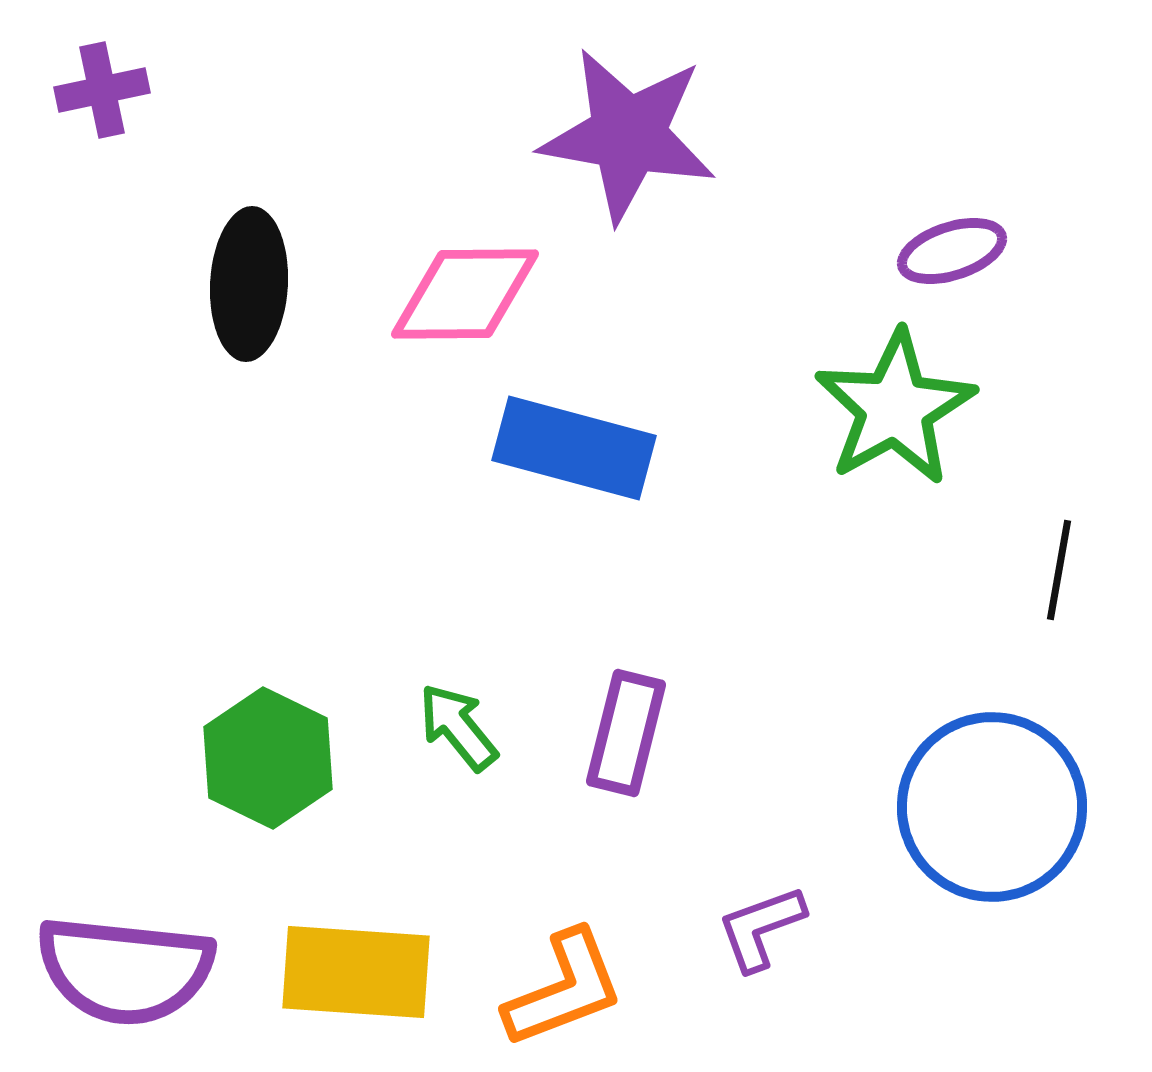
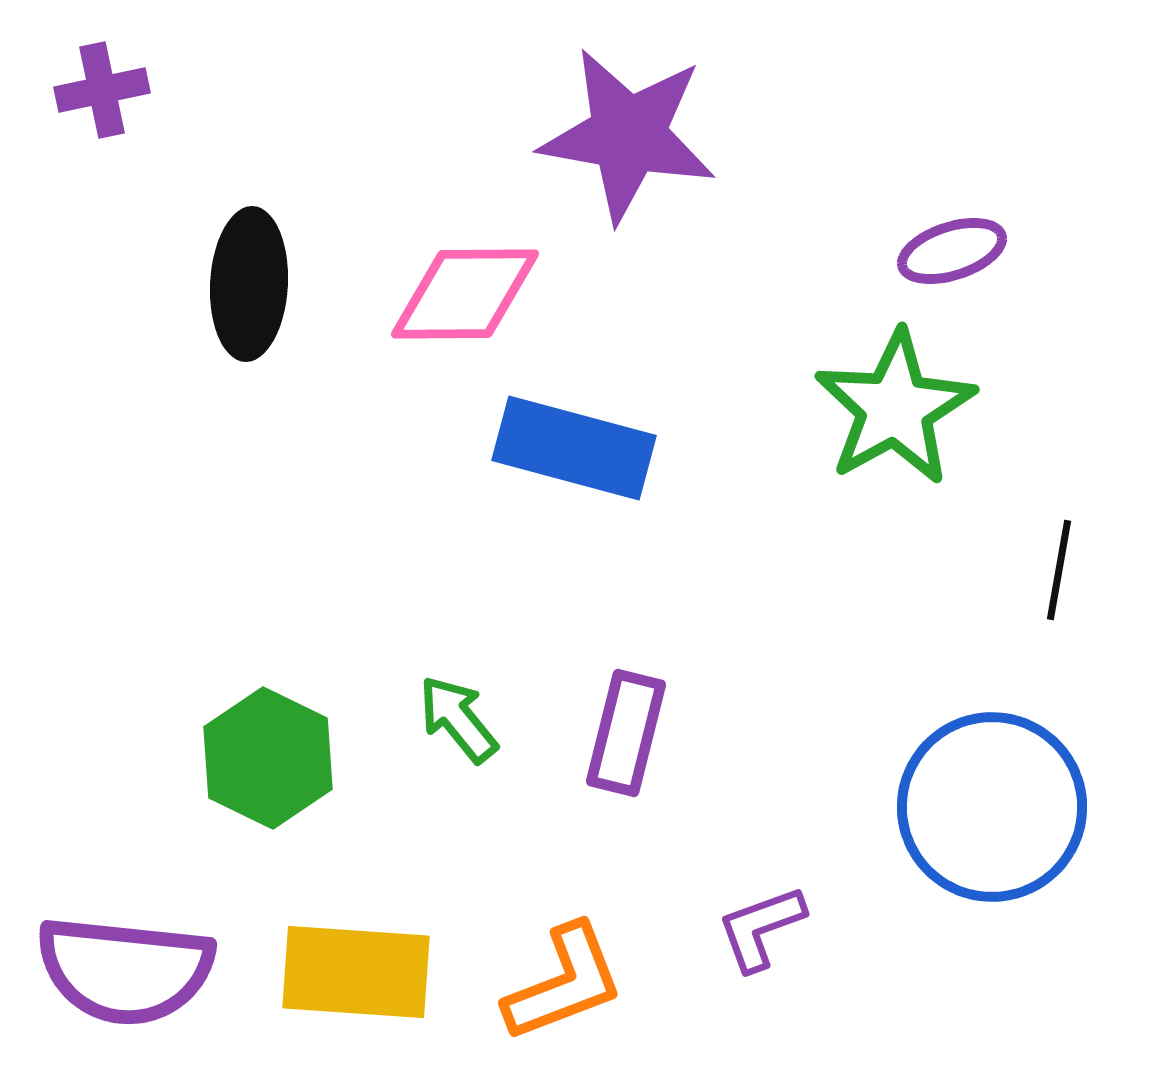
green arrow: moved 8 px up
orange L-shape: moved 6 px up
